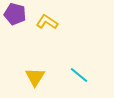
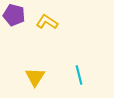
purple pentagon: moved 1 px left, 1 px down
cyan line: rotated 36 degrees clockwise
